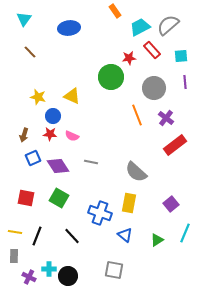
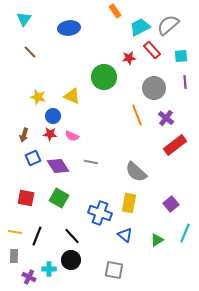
green circle at (111, 77): moved 7 px left
black circle at (68, 276): moved 3 px right, 16 px up
